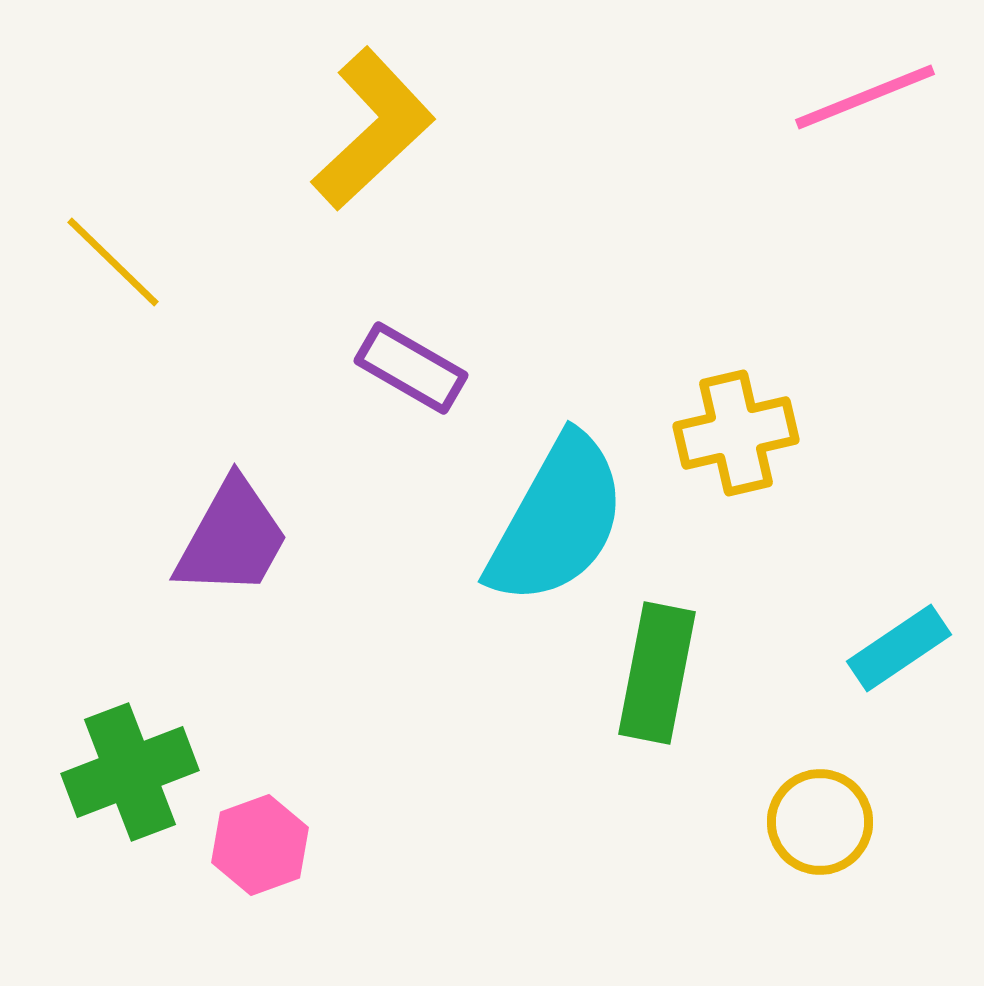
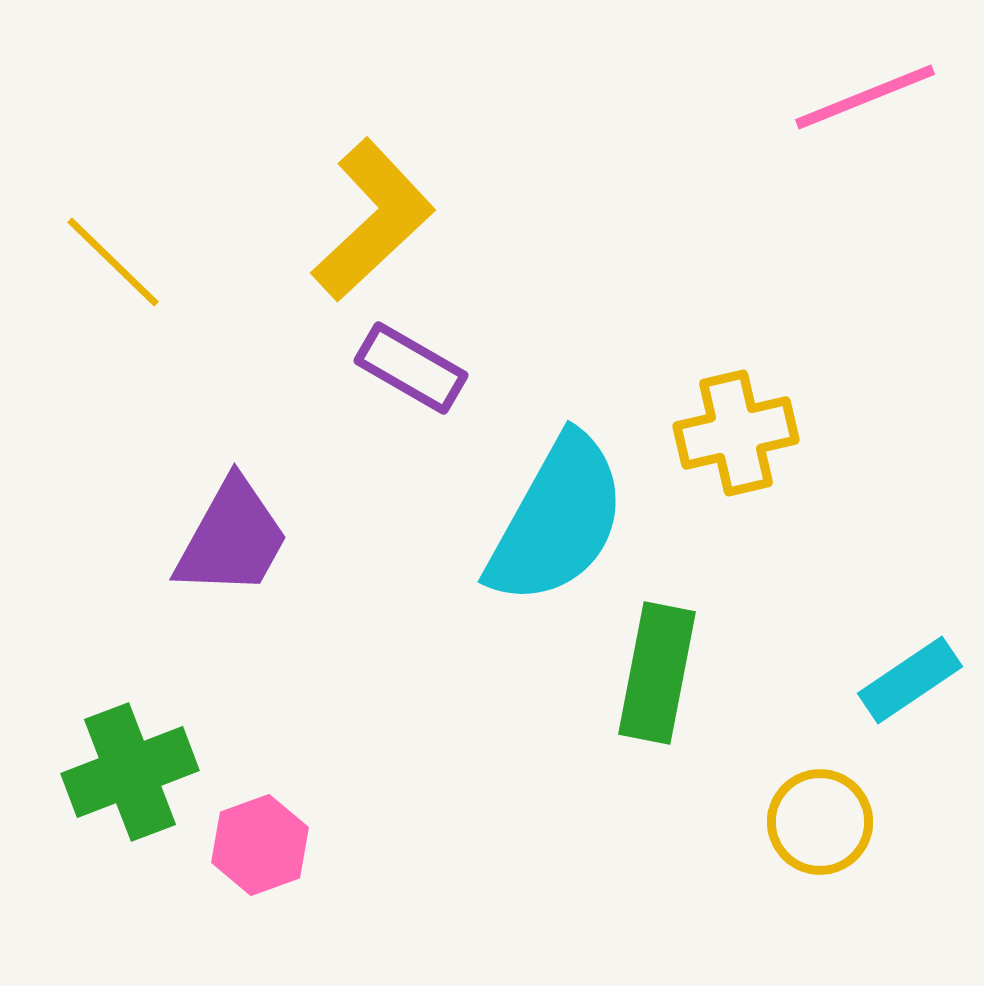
yellow L-shape: moved 91 px down
cyan rectangle: moved 11 px right, 32 px down
